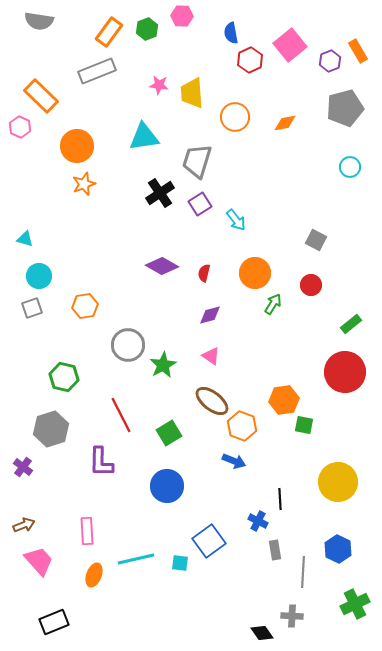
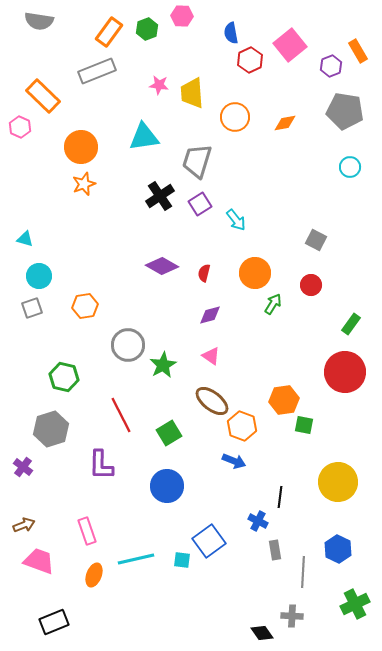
purple hexagon at (330, 61): moved 1 px right, 5 px down
orange rectangle at (41, 96): moved 2 px right
gray pentagon at (345, 108): moved 3 px down; rotated 24 degrees clockwise
orange circle at (77, 146): moved 4 px right, 1 px down
black cross at (160, 193): moved 3 px down
green rectangle at (351, 324): rotated 15 degrees counterclockwise
purple L-shape at (101, 462): moved 3 px down
black line at (280, 499): moved 2 px up; rotated 10 degrees clockwise
pink rectangle at (87, 531): rotated 16 degrees counterclockwise
pink trapezoid at (39, 561): rotated 28 degrees counterclockwise
cyan square at (180, 563): moved 2 px right, 3 px up
